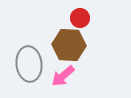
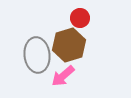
brown hexagon: rotated 20 degrees counterclockwise
gray ellipse: moved 8 px right, 9 px up
